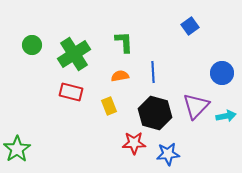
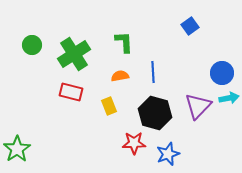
purple triangle: moved 2 px right
cyan arrow: moved 3 px right, 18 px up
blue star: rotated 15 degrees counterclockwise
